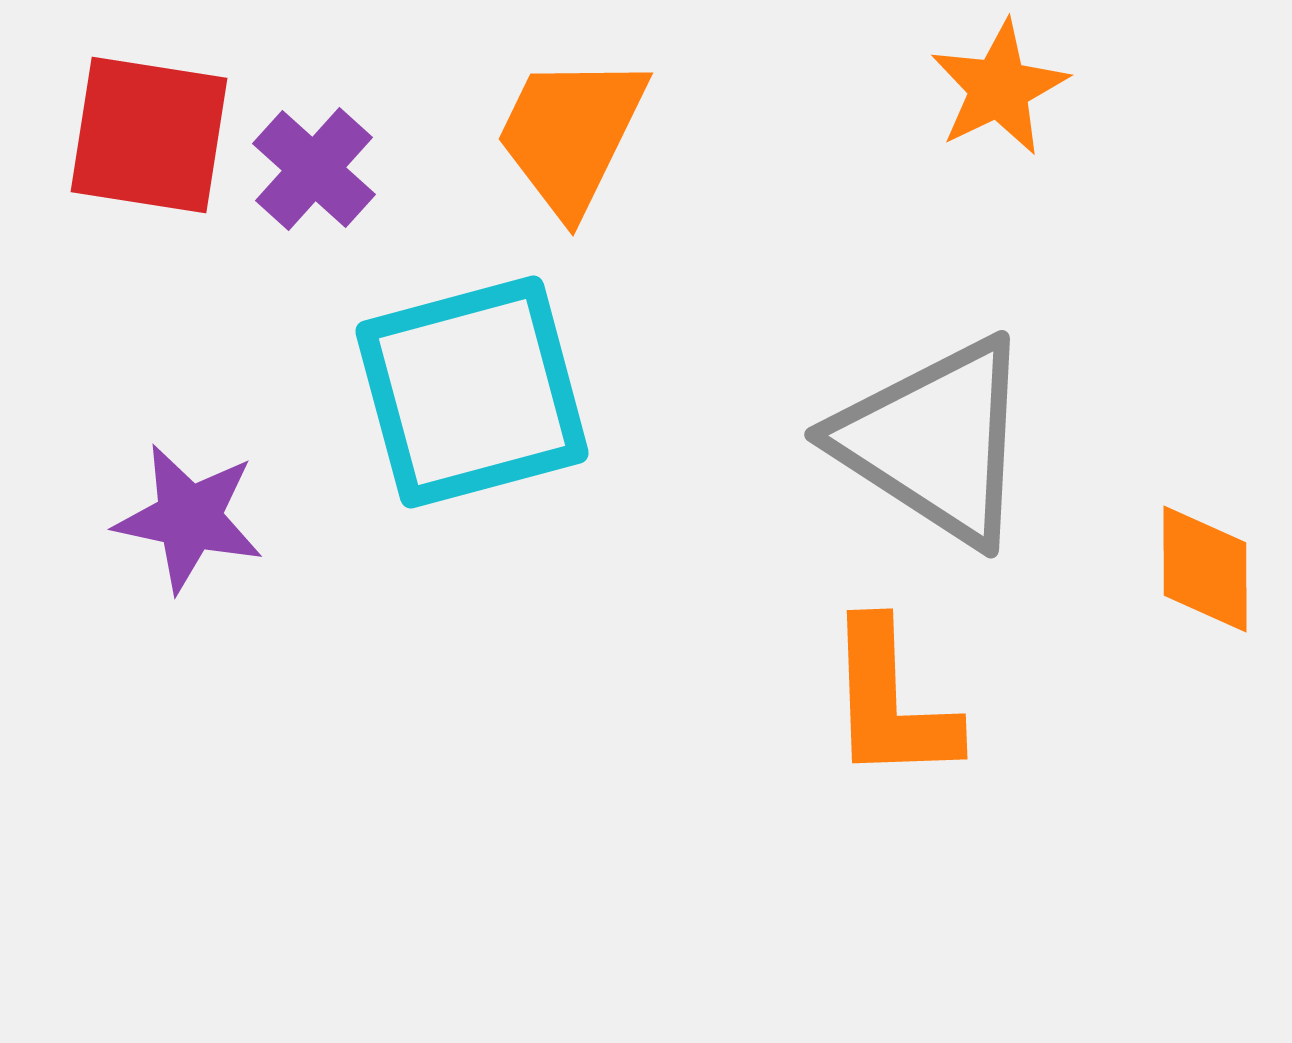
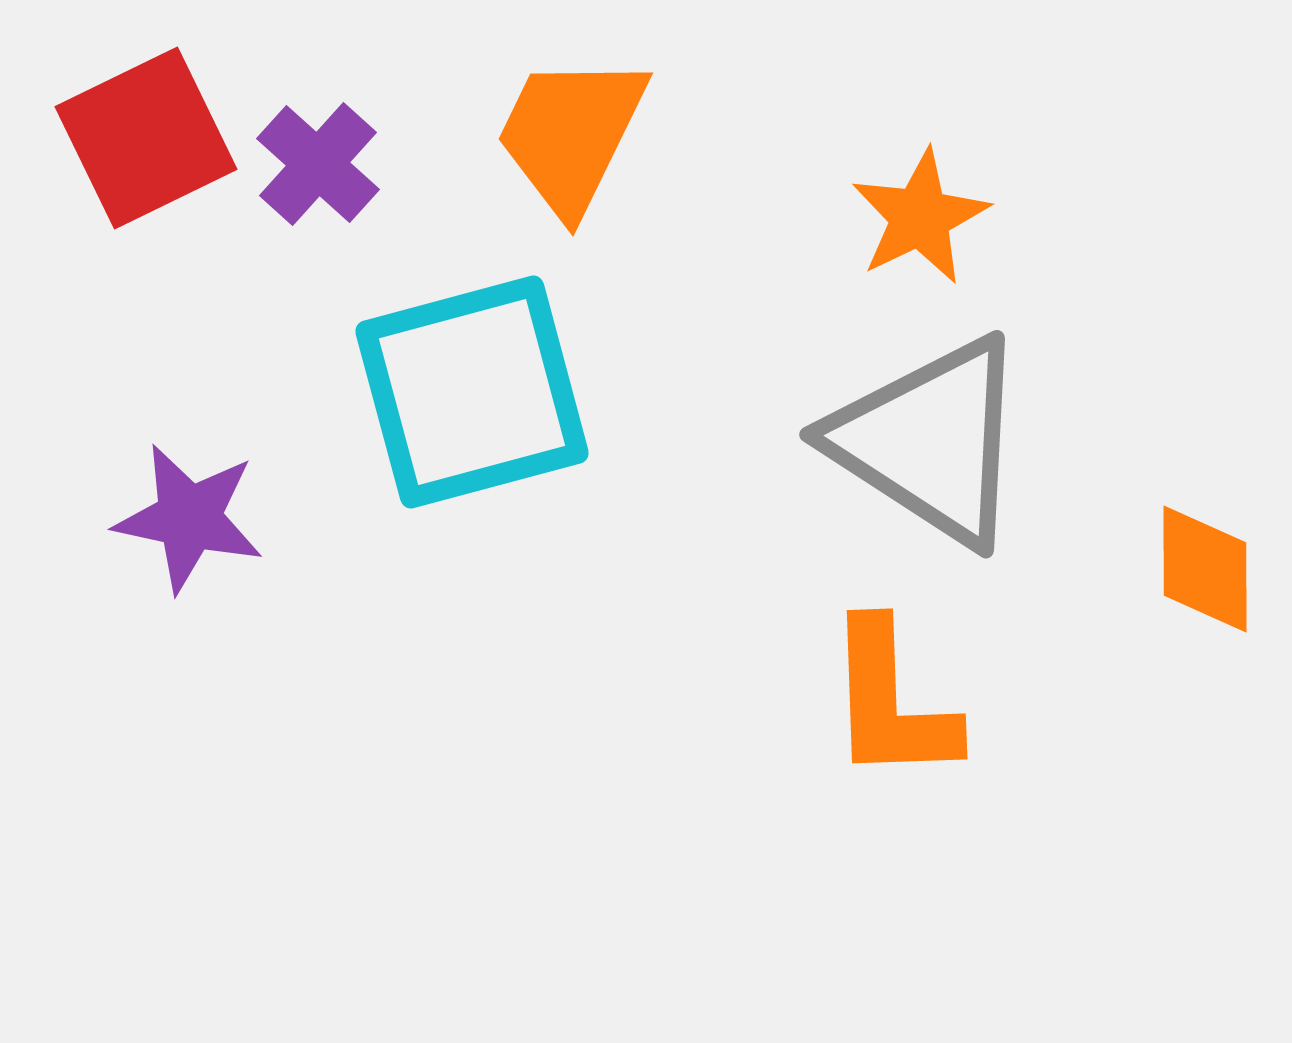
orange star: moved 79 px left, 129 px down
red square: moved 3 px left, 3 px down; rotated 35 degrees counterclockwise
purple cross: moved 4 px right, 5 px up
gray triangle: moved 5 px left
